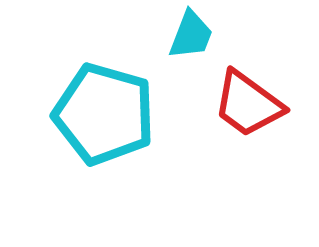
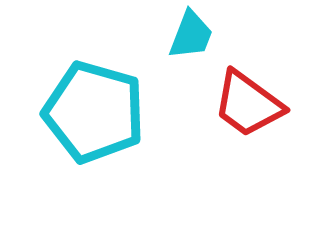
cyan pentagon: moved 10 px left, 2 px up
